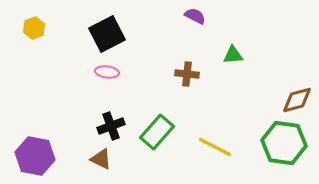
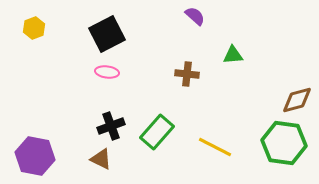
purple semicircle: rotated 15 degrees clockwise
